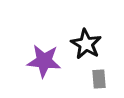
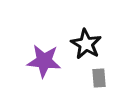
gray rectangle: moved 1 px up
